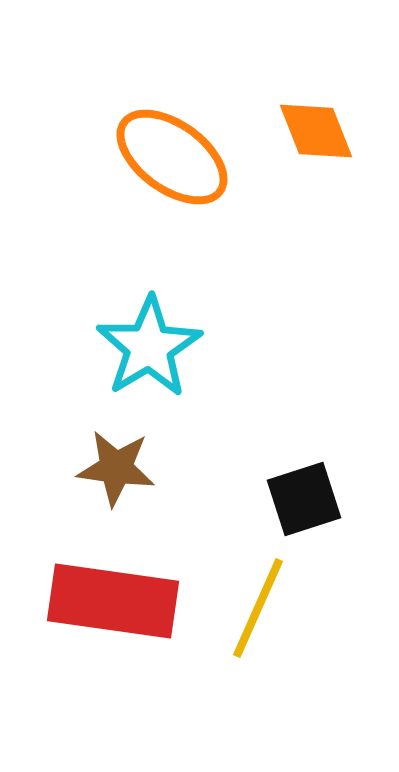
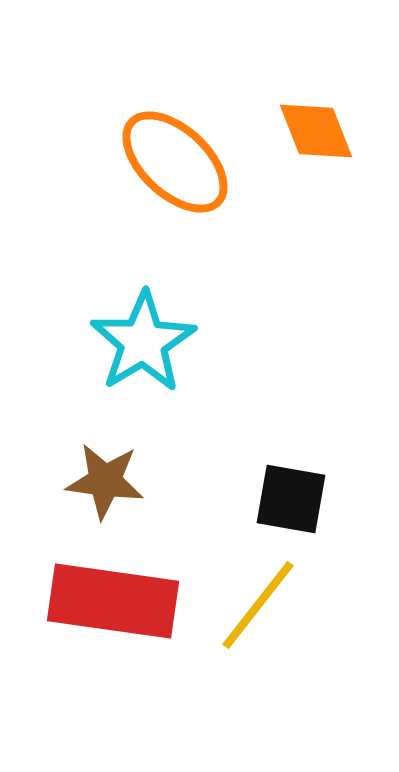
orange ellipse: moved 3 px right, 5 px down; rotated 7 degrees clockwise
cyan star: moved 6 px left, 5 px up
brown star: moved 11 px left, 13 px down
black square: moved 13 px left; rotated 28 degrees clockwise
yellow line: moved 3 px up; rotated 14 degrees clockwise
